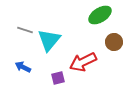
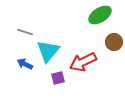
gray line: moved 2 px down
cyan triangle: moved 1 px left, 11 px down
blue arrow: moved 2 px right, 3 px up
